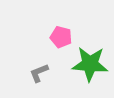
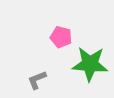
gray L-shape: moved 2 px left, 7 px down
